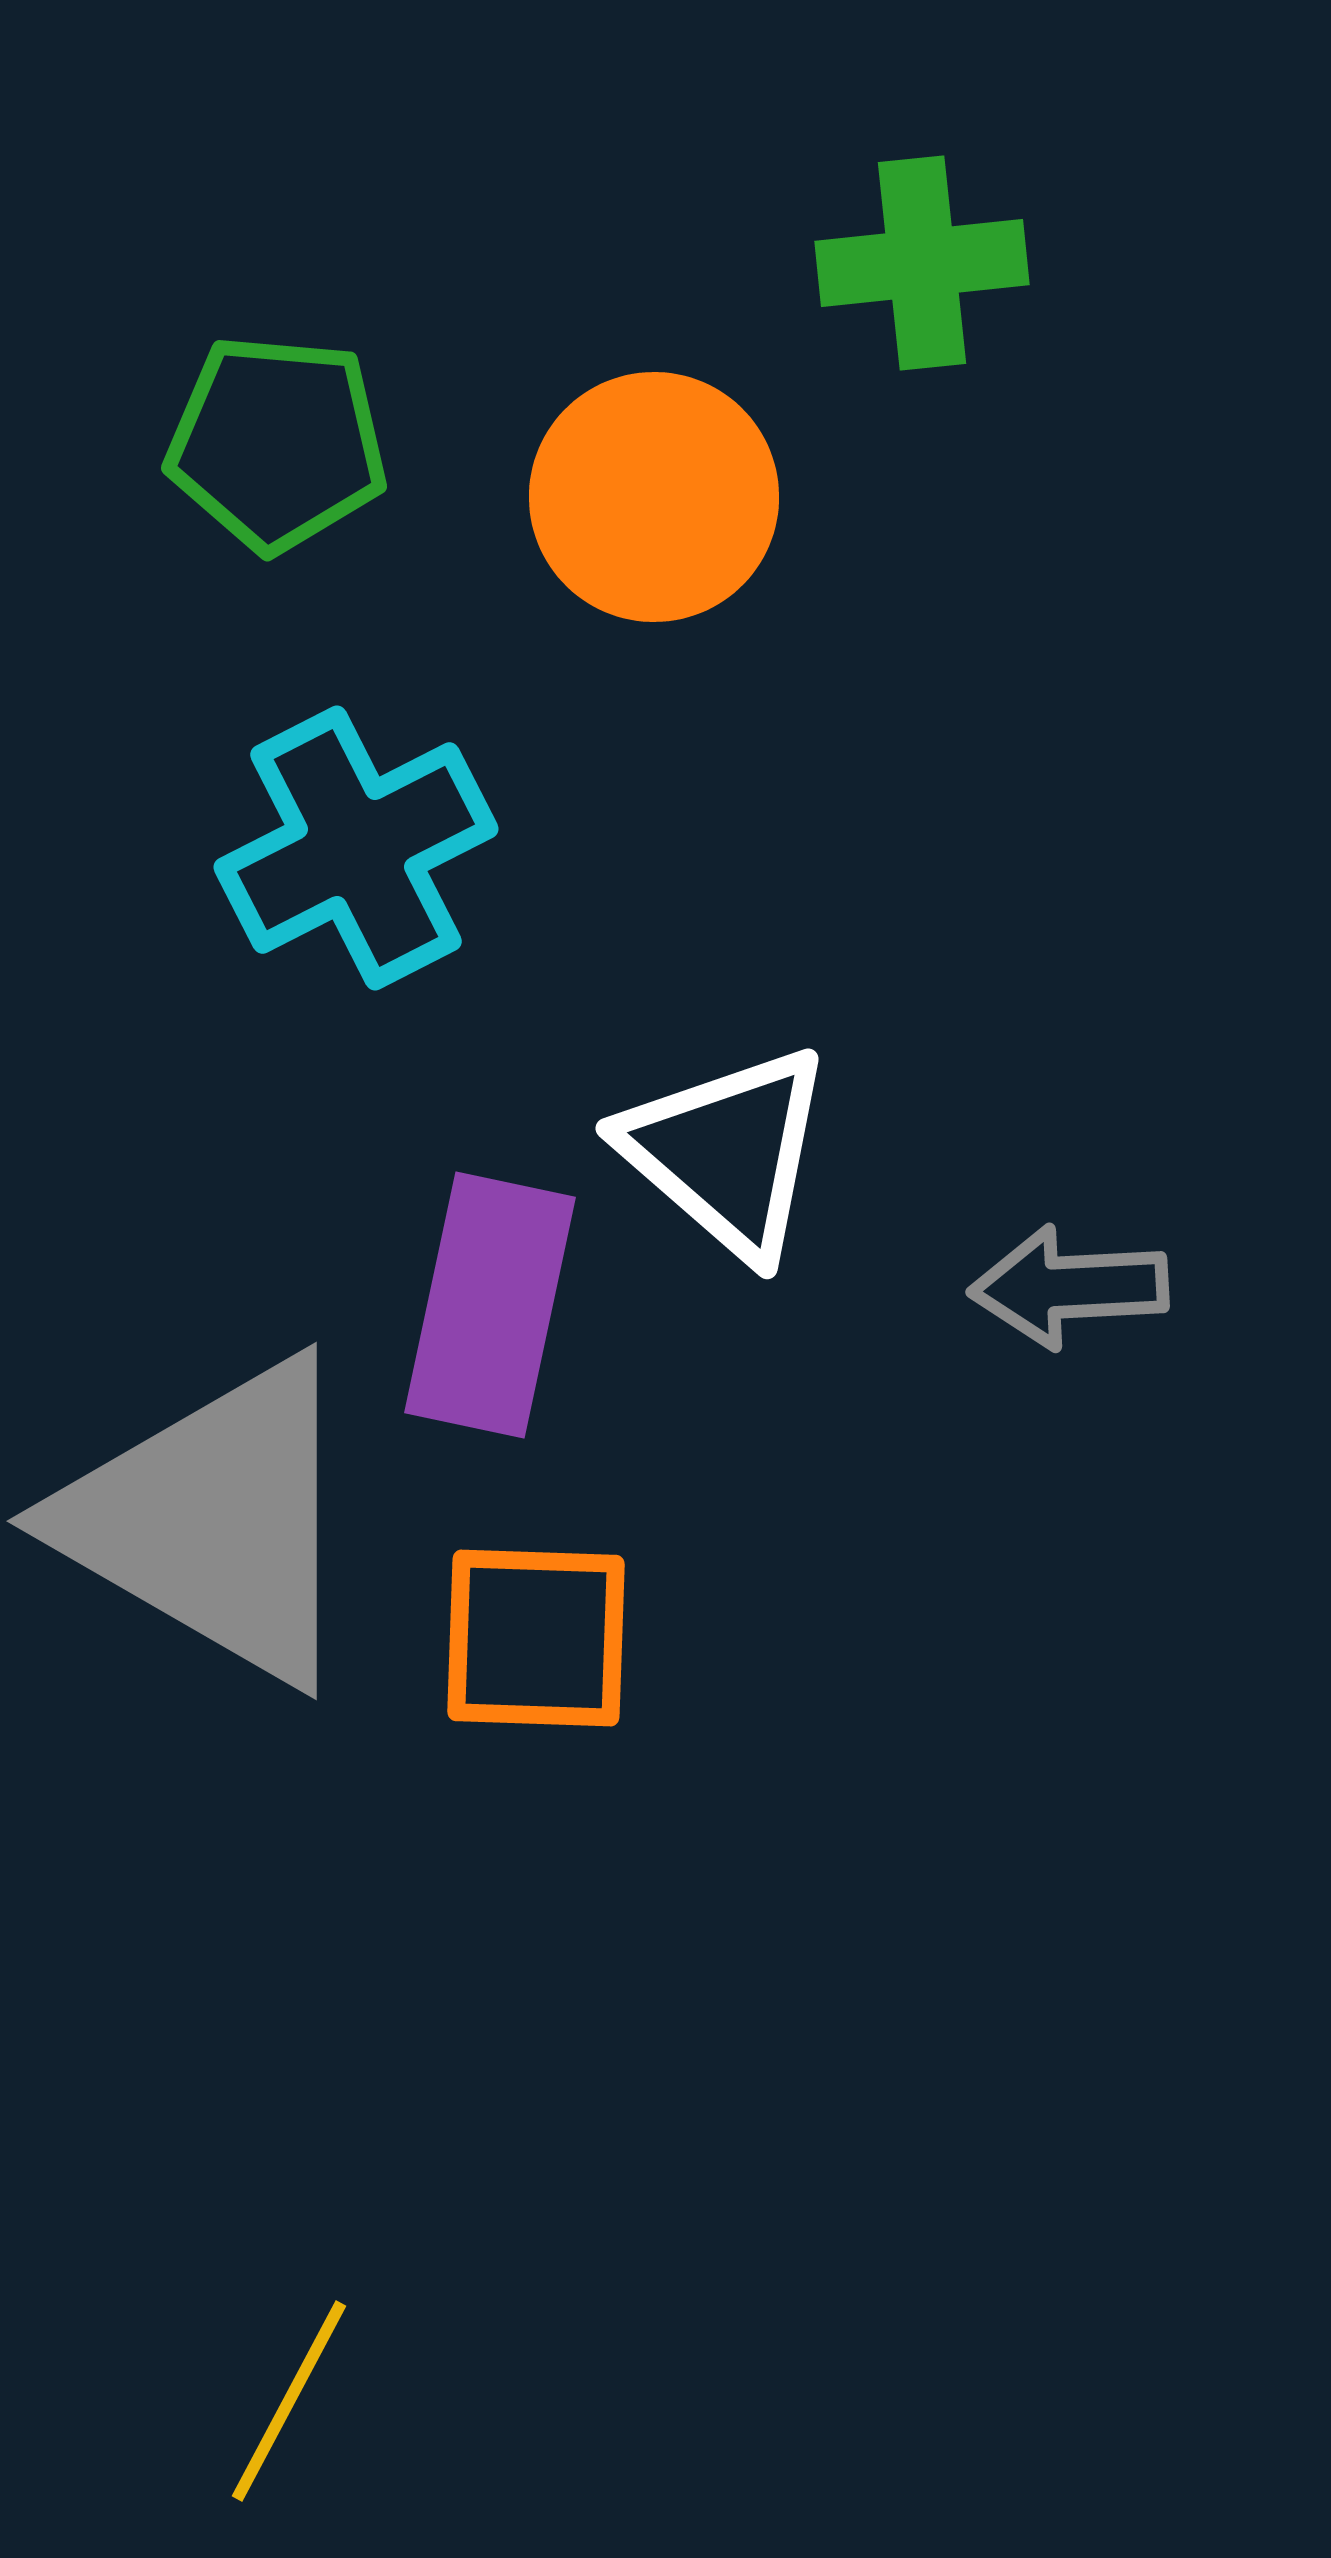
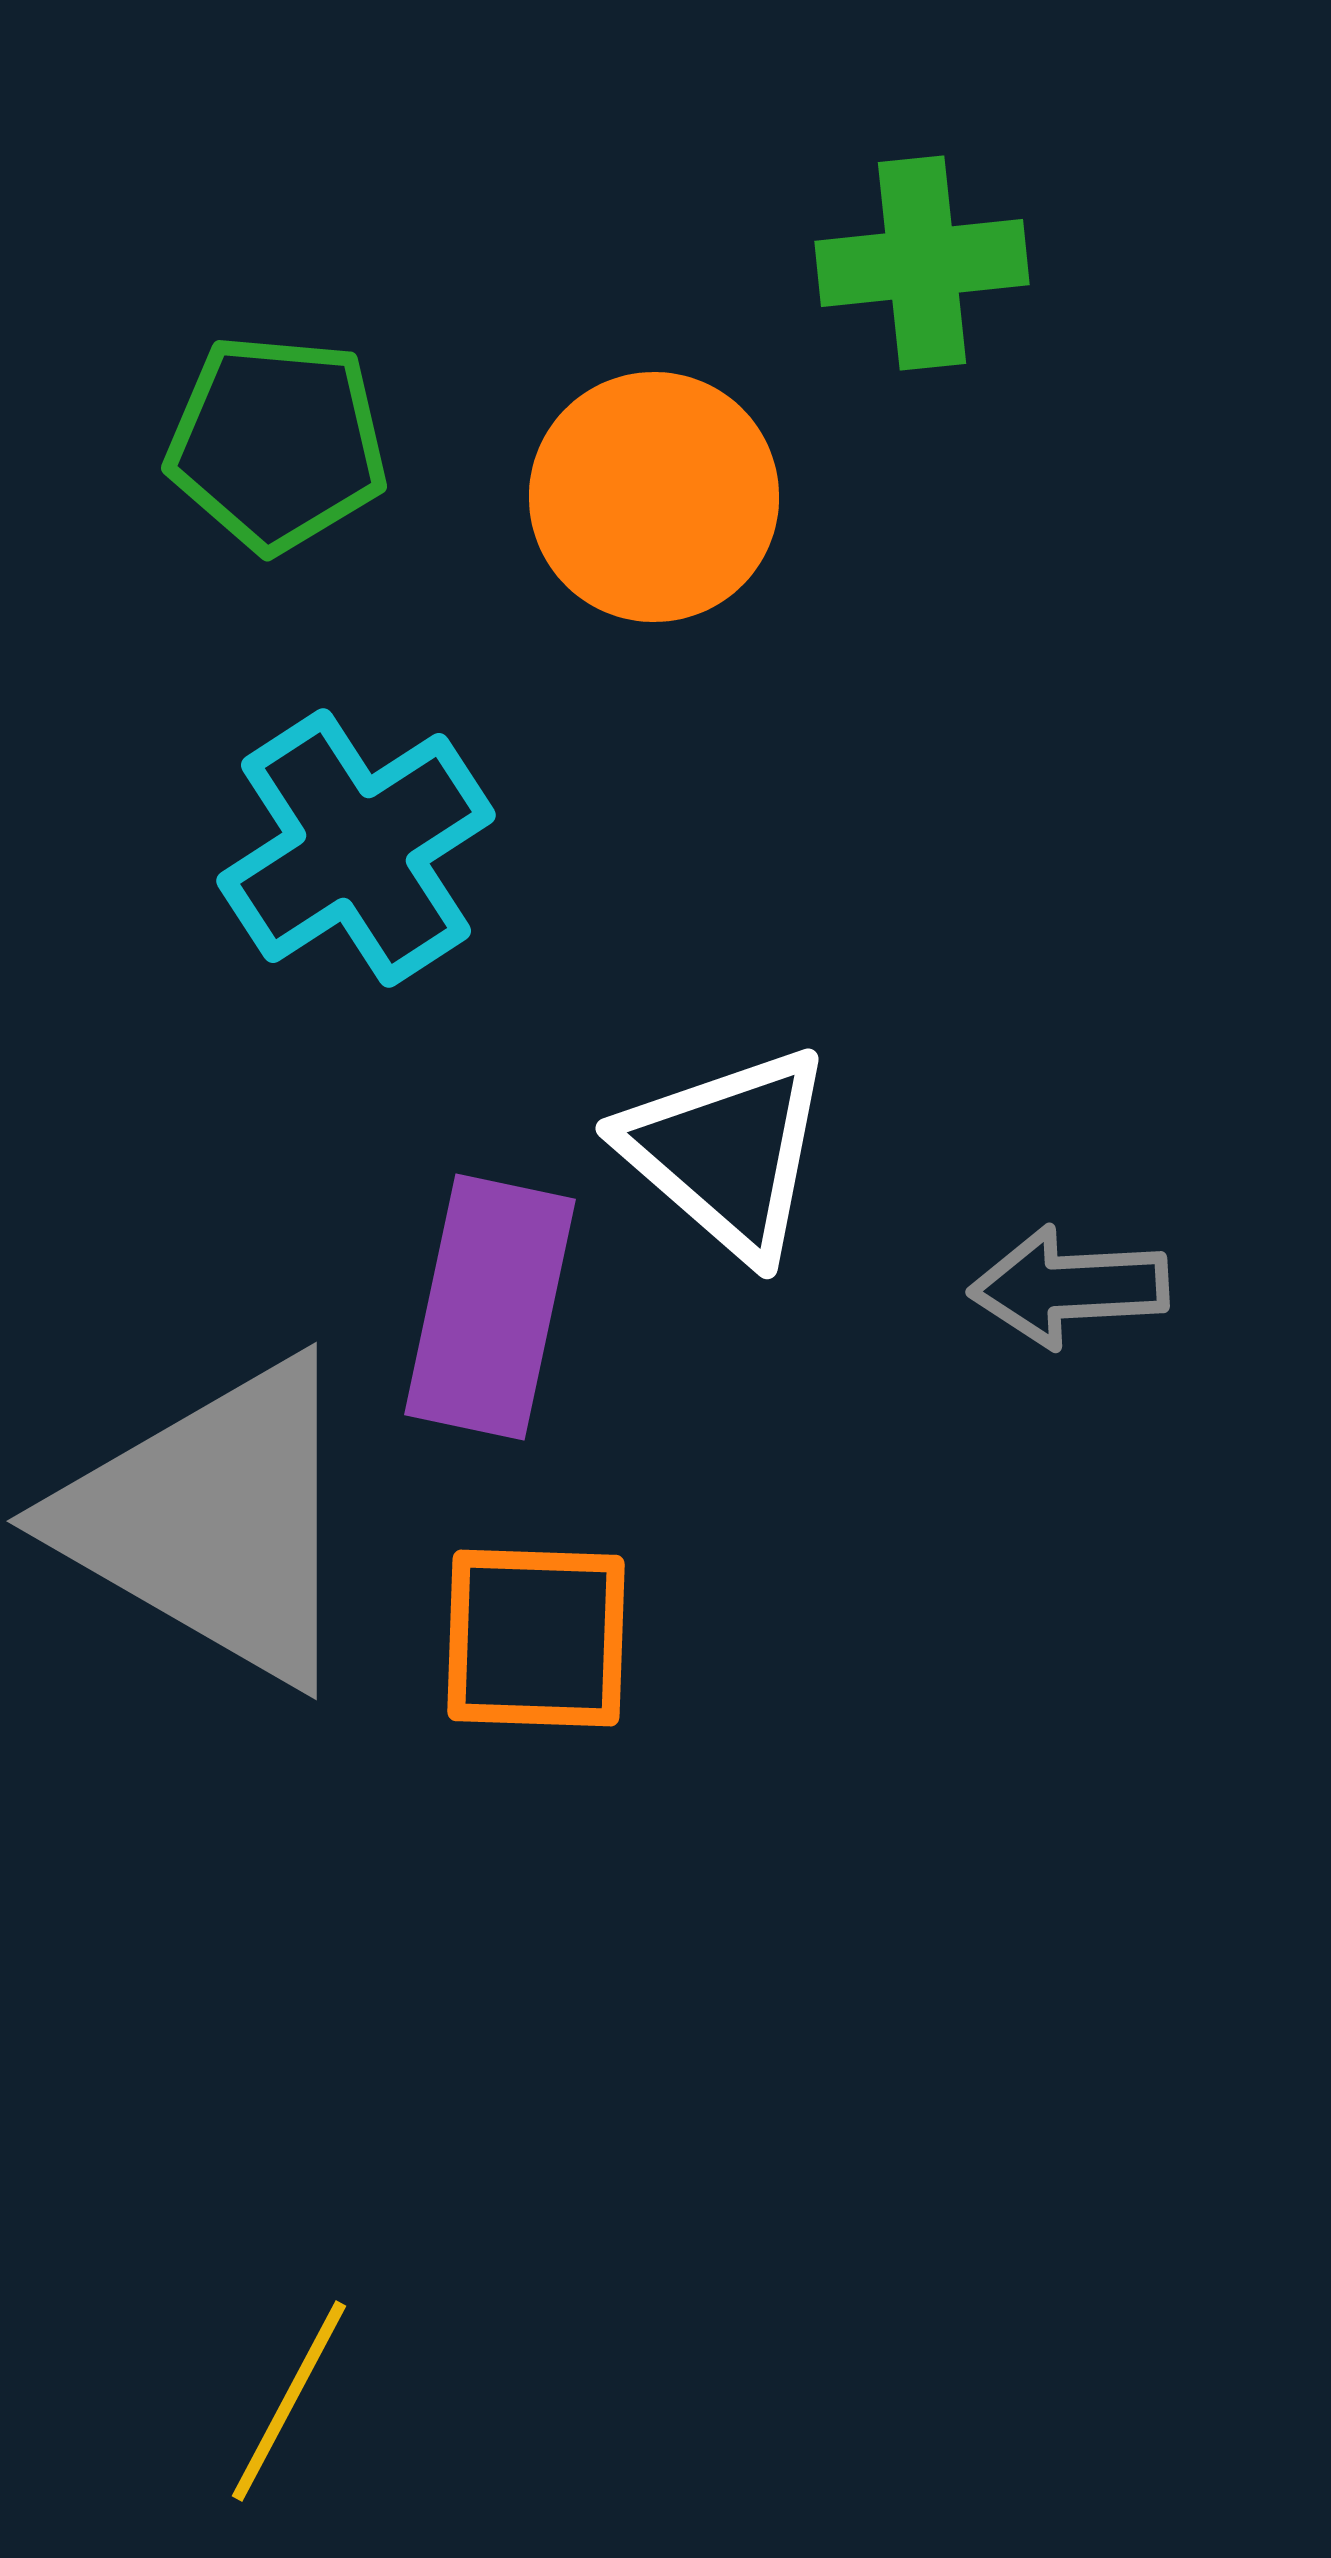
cyan cross: rotated 6 degrees counterclockwise
purple rectangle: moved 2 px down
